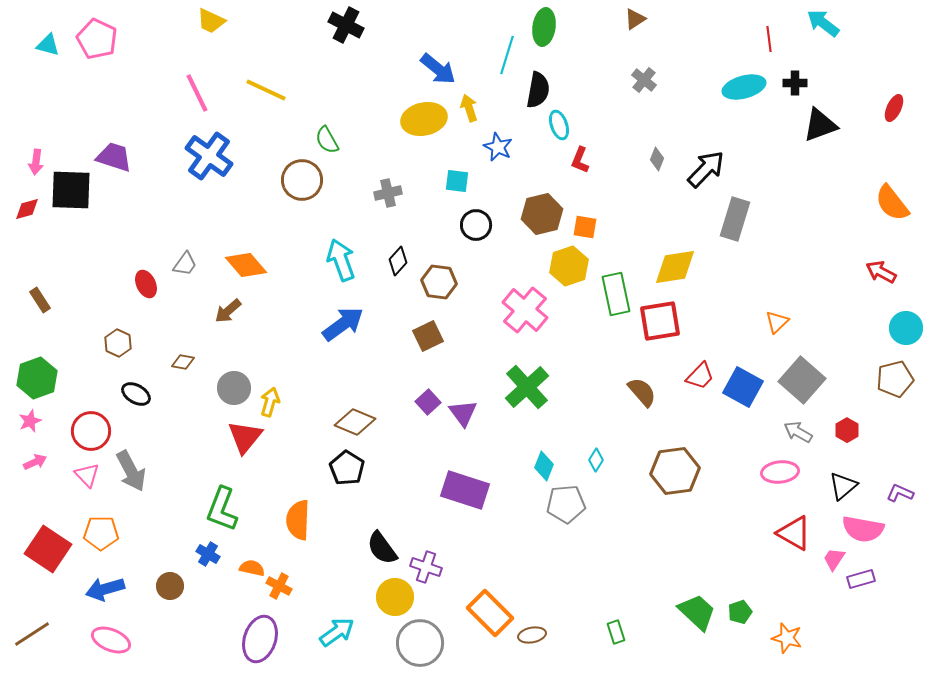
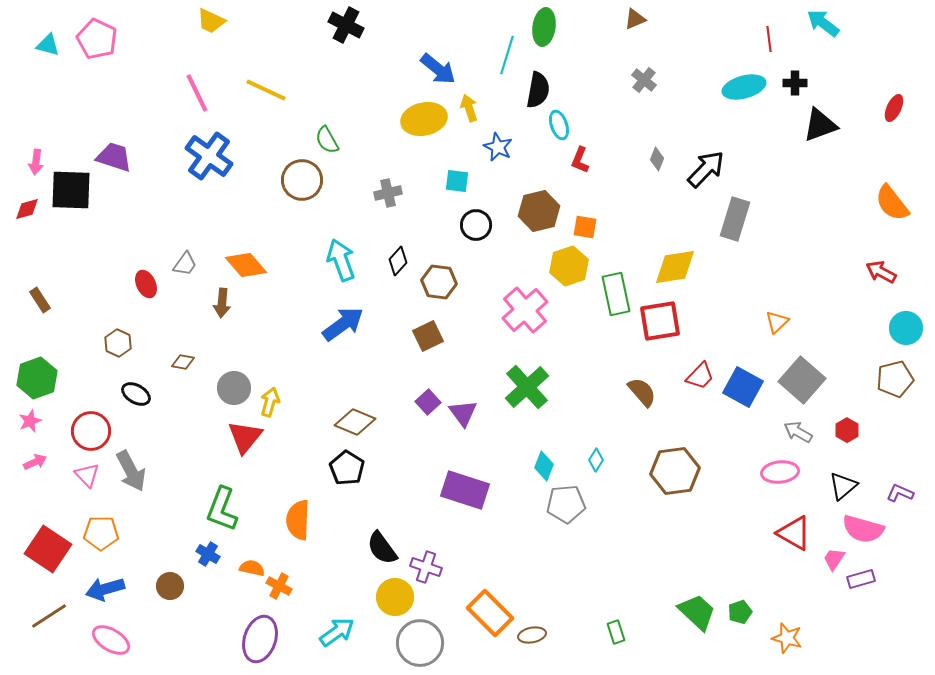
brown triangle at (635, 19): rotated 10 degrees clockwise
brown hexagon at (542, 214): moved 3 px left, 3 px up
pink cross at (525, 310): rotated 9 degrees clockwise
brown arrow at (228, 311): moved 6 px left, 8 px up; rotated 44 degrees counterclockwise
pink semicircle at (863, 529): rotated 6 degrees clockwise
brown line at (32, 634): moved 17 px right, 18 px up
pink ellipse at (111, 640): rotated 9 degrees clockwise
